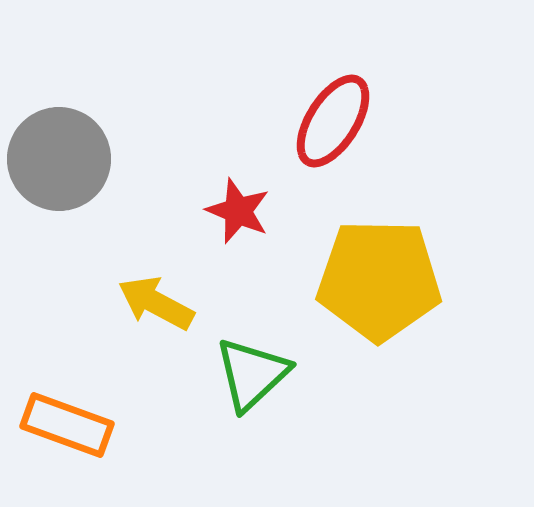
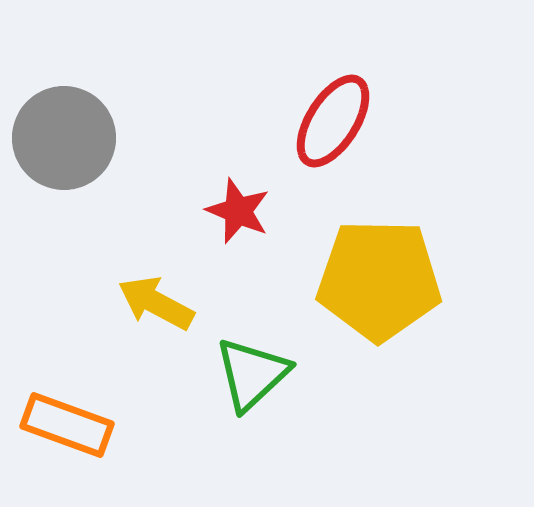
gray circle: moved 5 px right, 21 px up
